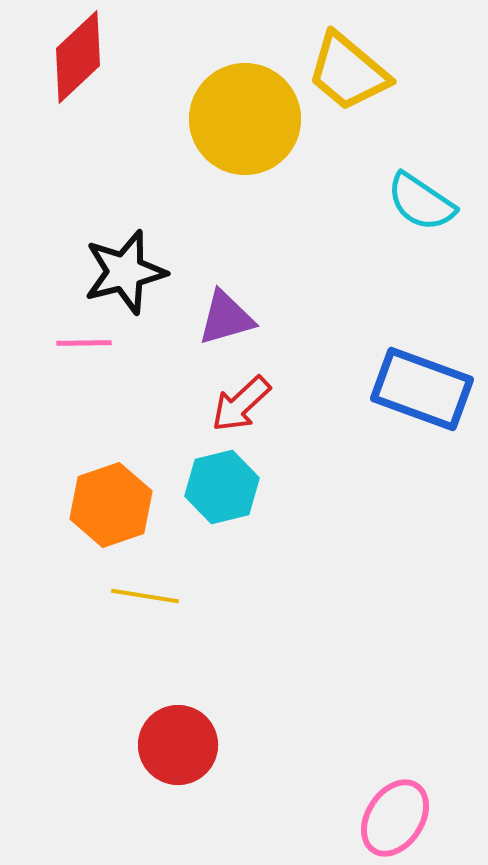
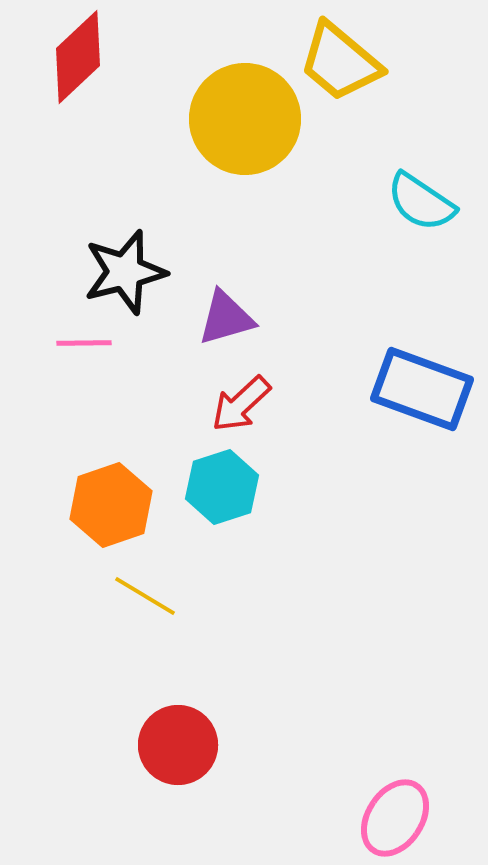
yellow trapezoid: moved 8 px left, 10 px up
cyan hexagon: rotated 4 degrees counterclockwise
yellow line: rotated 22 degrees clockwise
